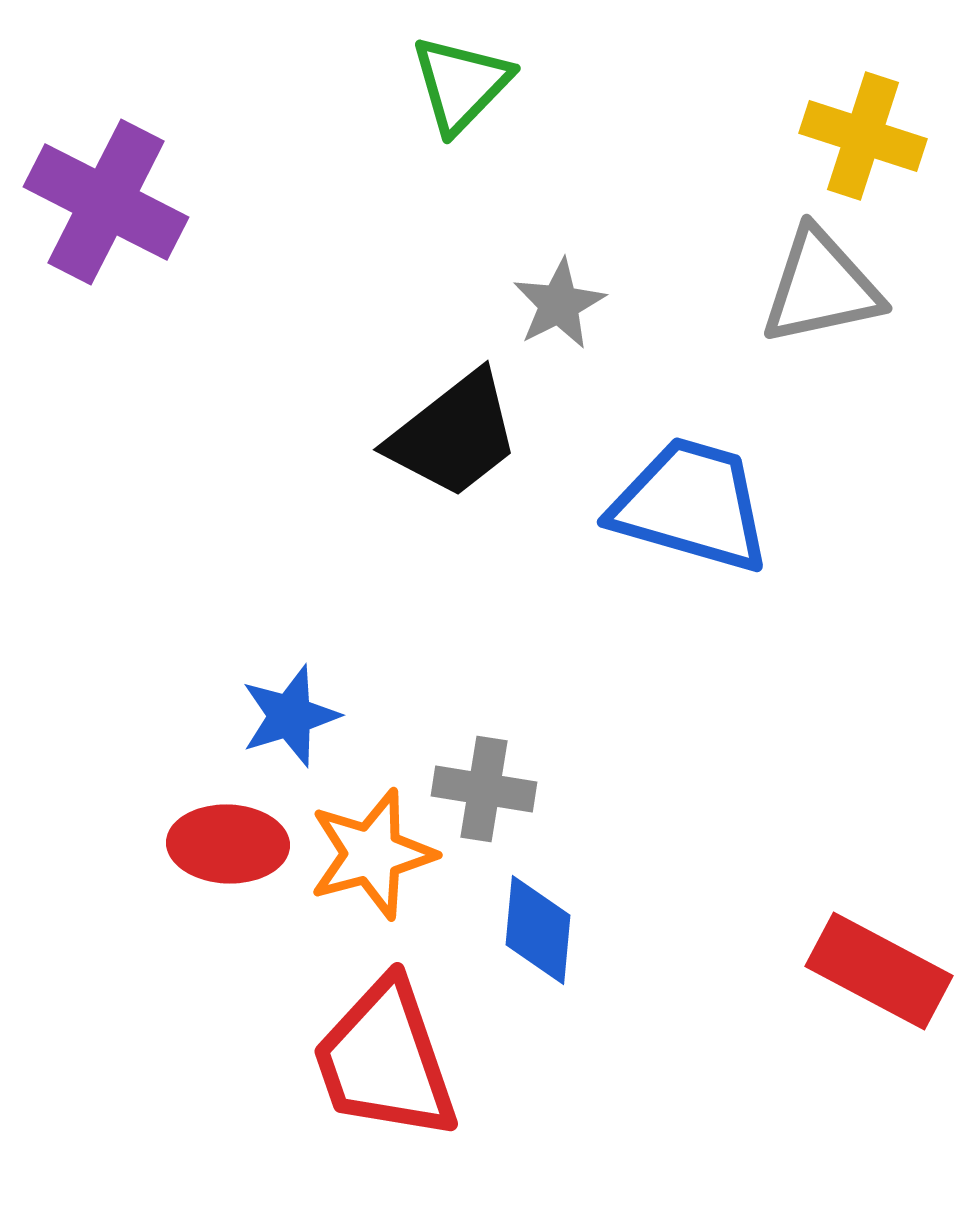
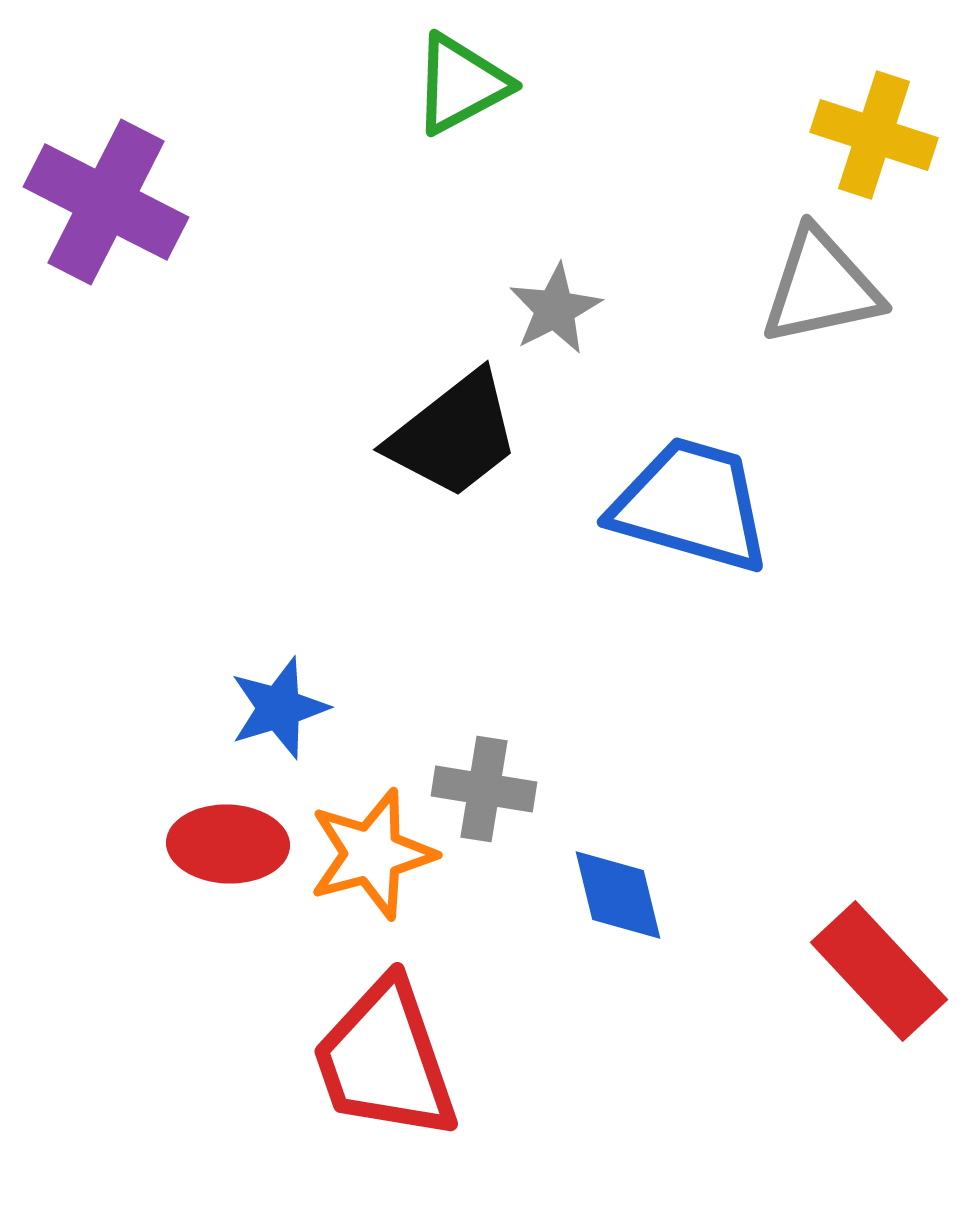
green triangle: rotated 18 degrees clockwise
yellow cross: moved 11 px right, 1 px up
gray star: moved 4 px left, 5 px down
blue star: moved 11 px left, 8 px up
blue diamond: moved 80 px right, 35 px up; rotated 19 degrees counterclockwise
red rectangle: rotated 19 degrees clockwise
